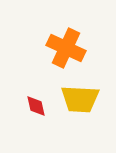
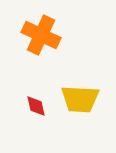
orange cross: moved 25 px left, 13 px up
